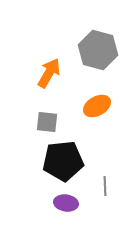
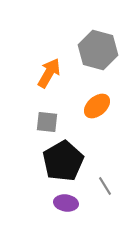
orange ellipse: rotated 12 degrees counterclockwise
black pentagon: rotated 24 degrees counterclockwise
gray line: rotated 30 degrees counterclockwise
